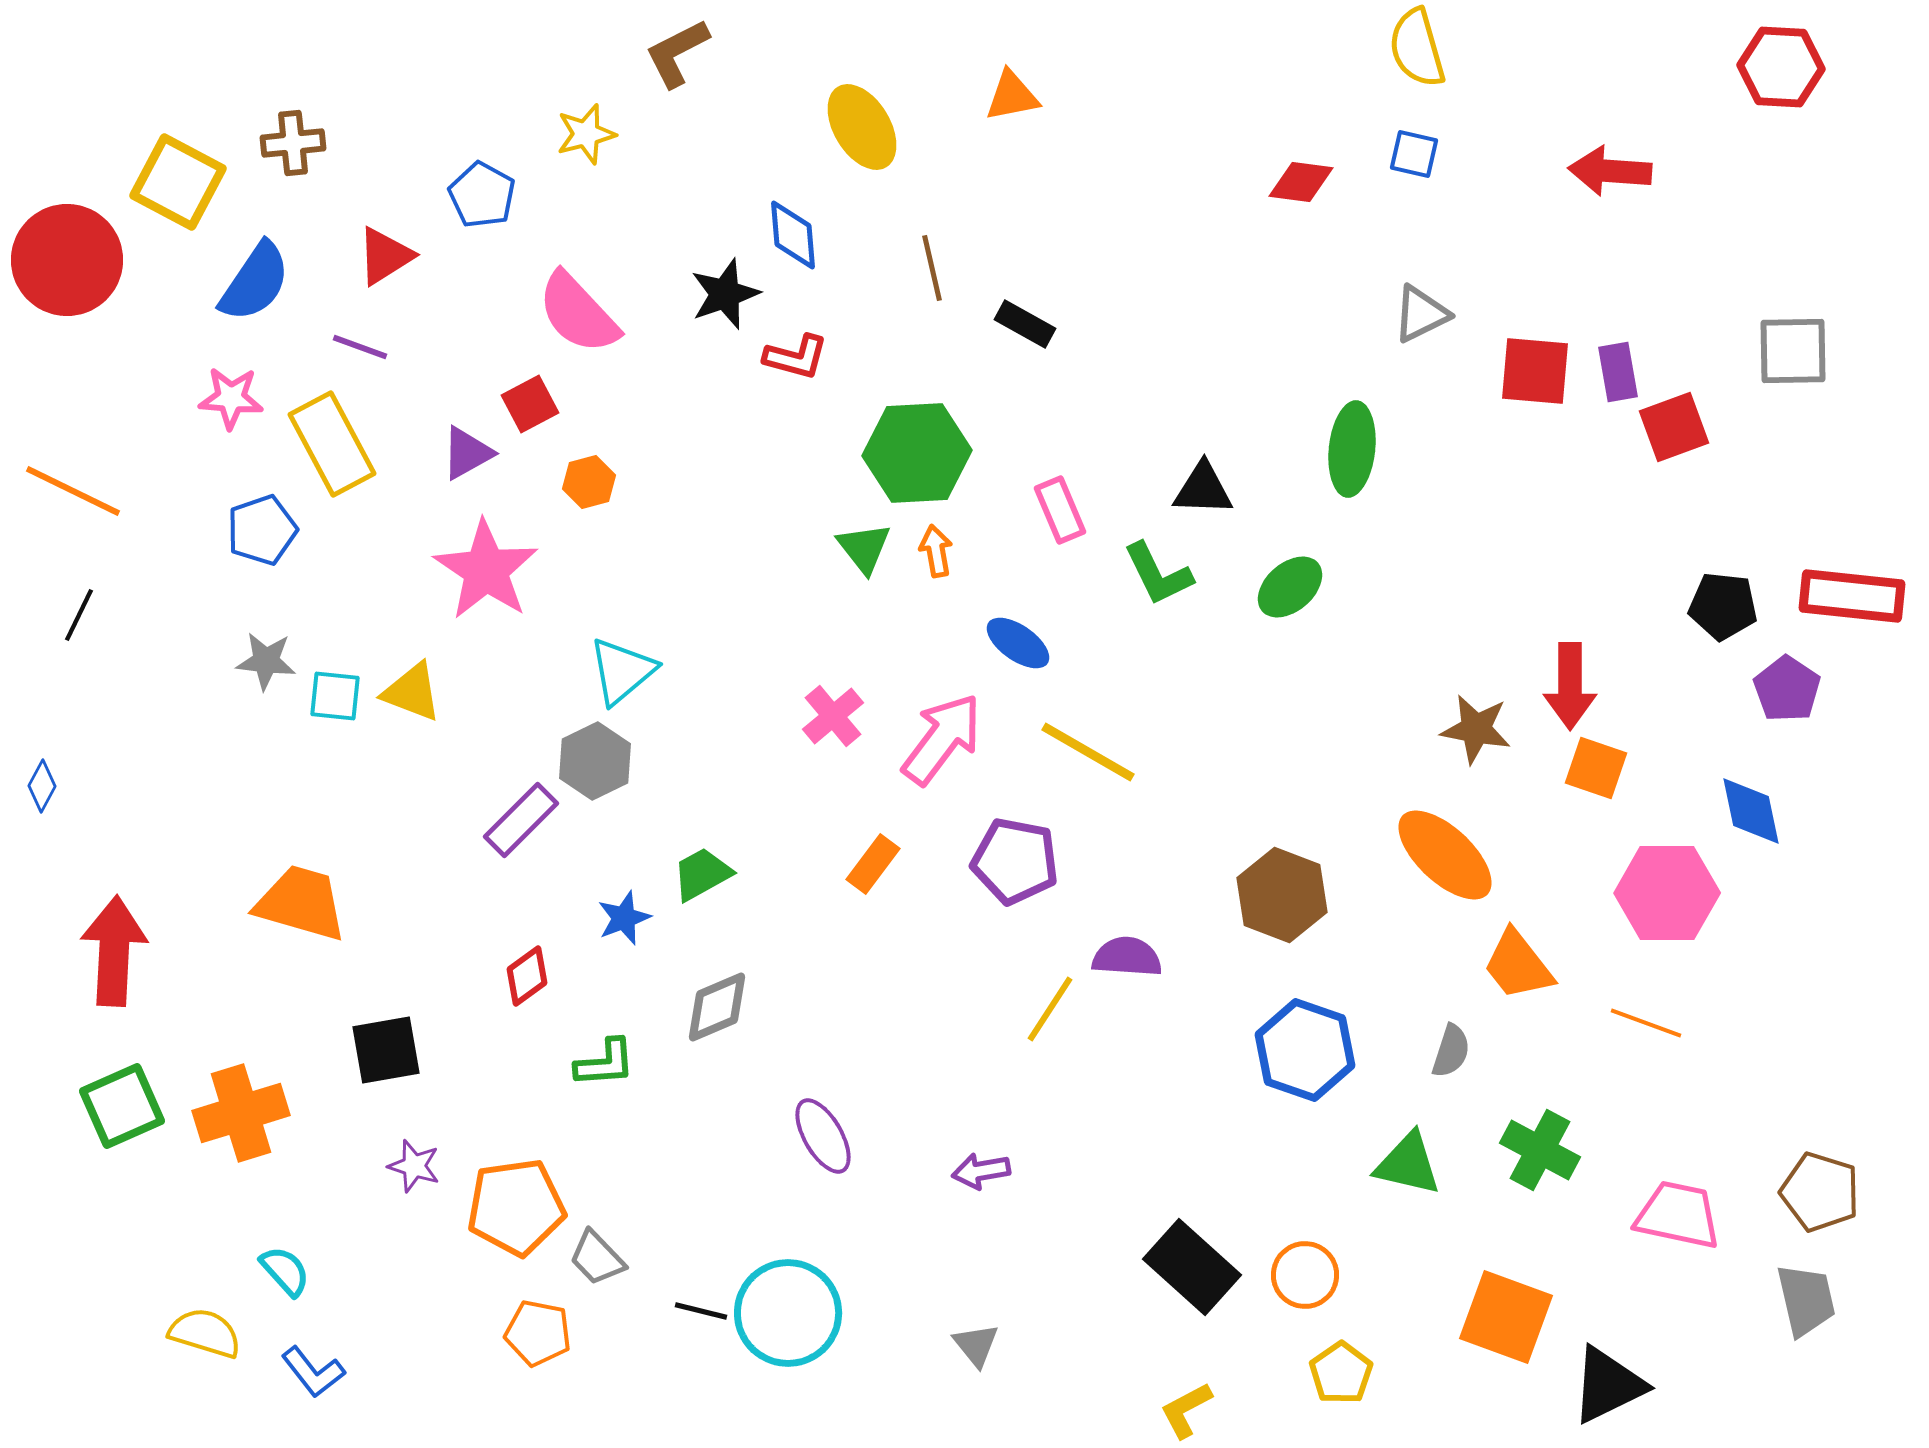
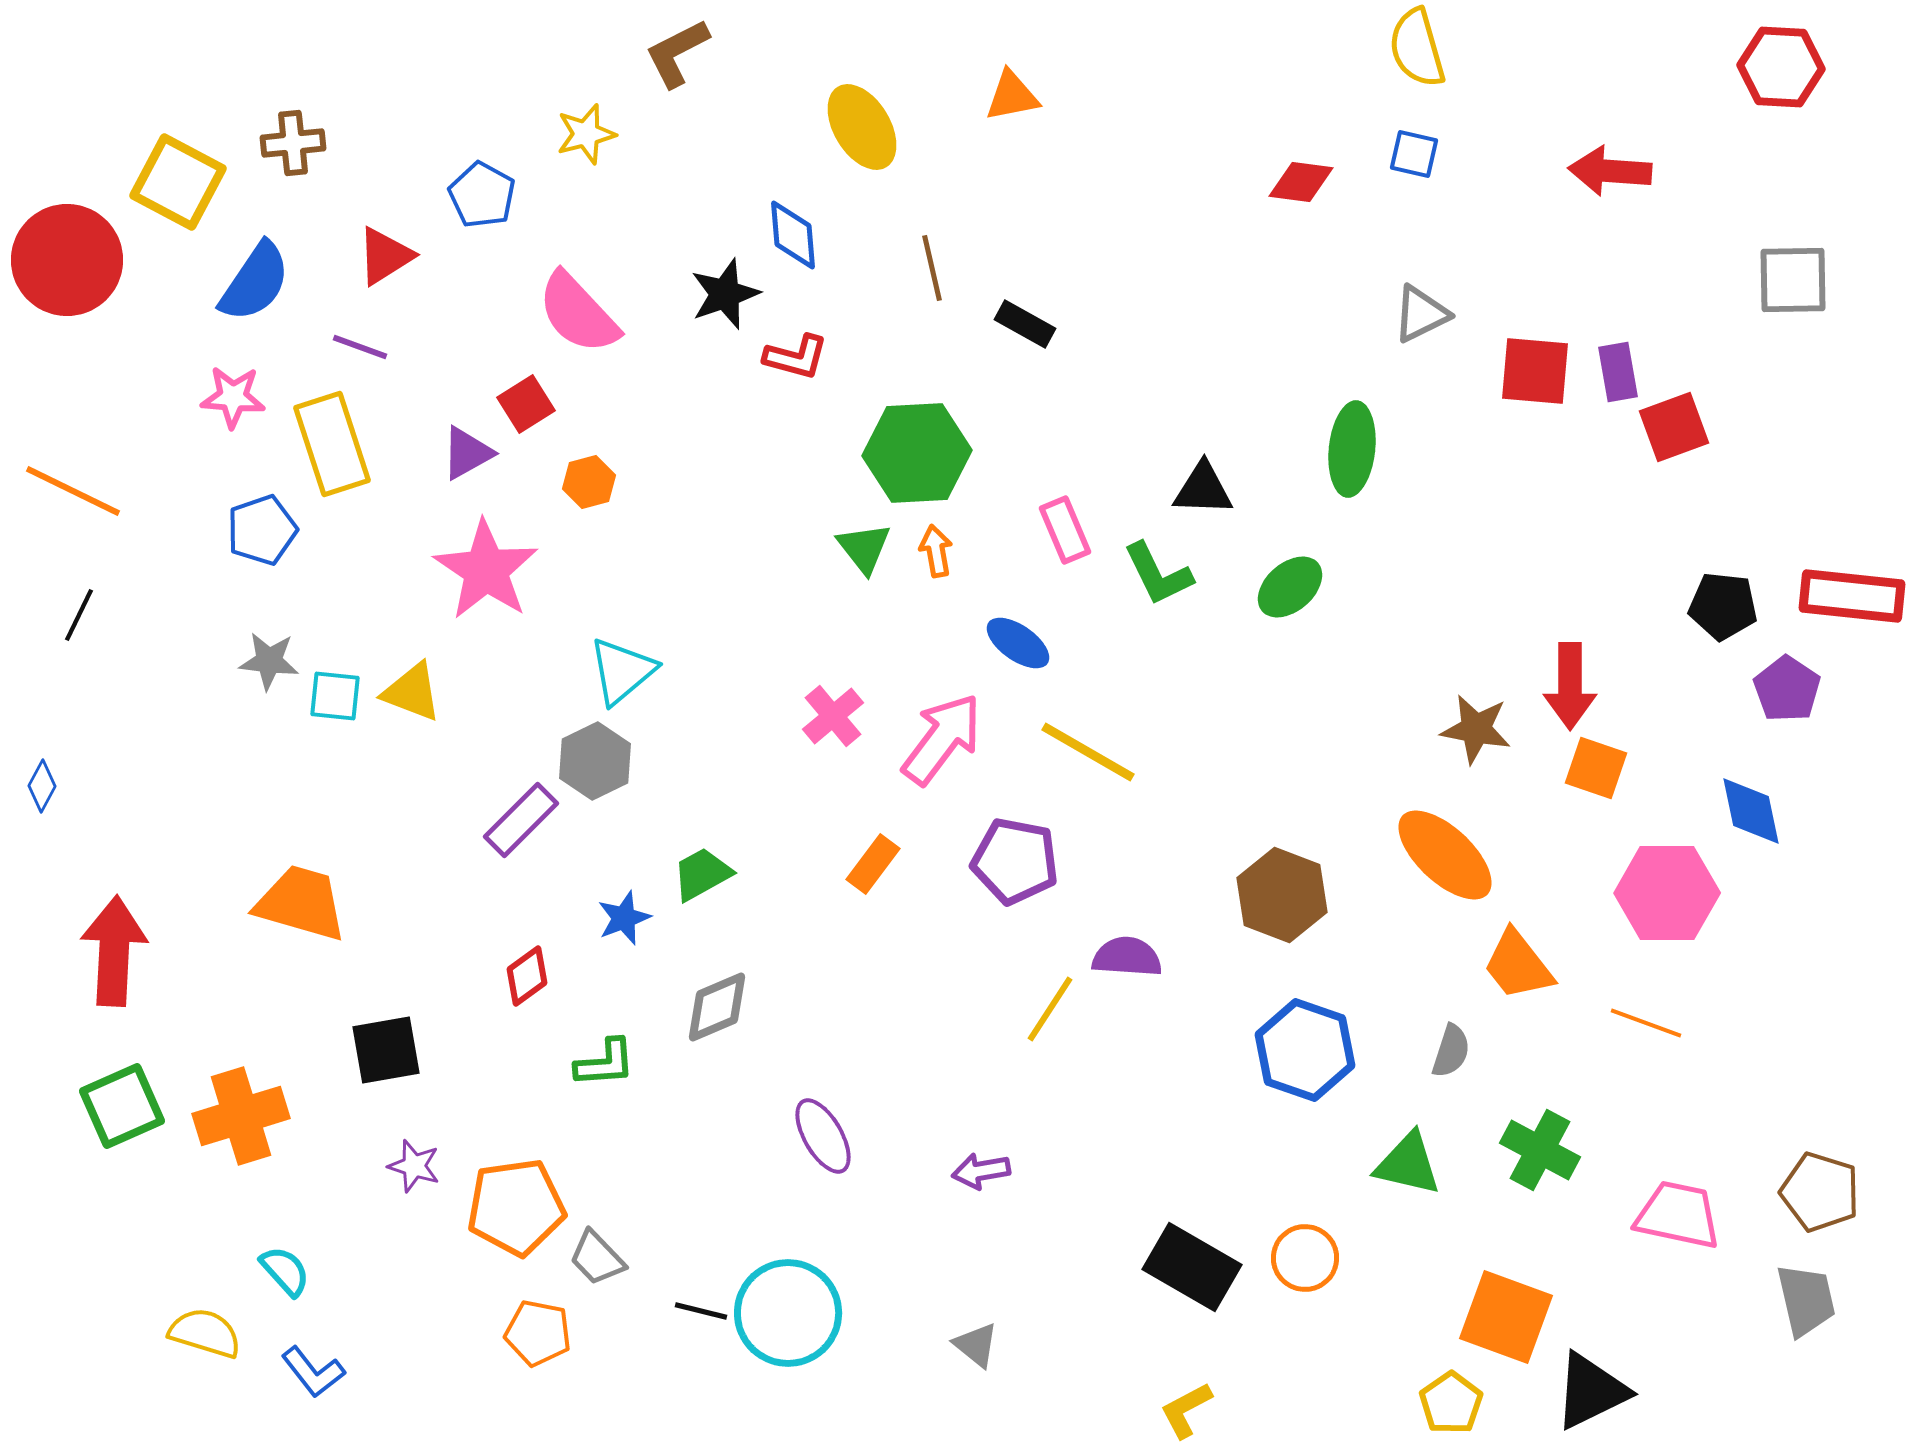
gray square at (1793, 351): moved 71 px up
pink star at (231, 398): moved 2 px right, 1 px up
red square at (530, 404): moved 4 px left; rotated 4 degrees counterclockwise
yellow rectangle at (332, 444): rotated 10 degrees clockwise
pink rectangle at (1060, 510): moved 5 px right, 20 px down
gray star at (266, 661): moved 3 px right
orange cross at (241, 1113): moved 3 px down
black rectangle at (1192, 1267): rotated 12 degrees counterclockwise
orange circle at (1305, 1275): moved 17 px up
gray triangle at (976, 1345): rotated 12 degrees counterclockwise
yellow pentagon at (1341, 1373): moved 110 px right, 30 px down
black triangle at (1608, 1385): moved 17 px left, 6 px down
